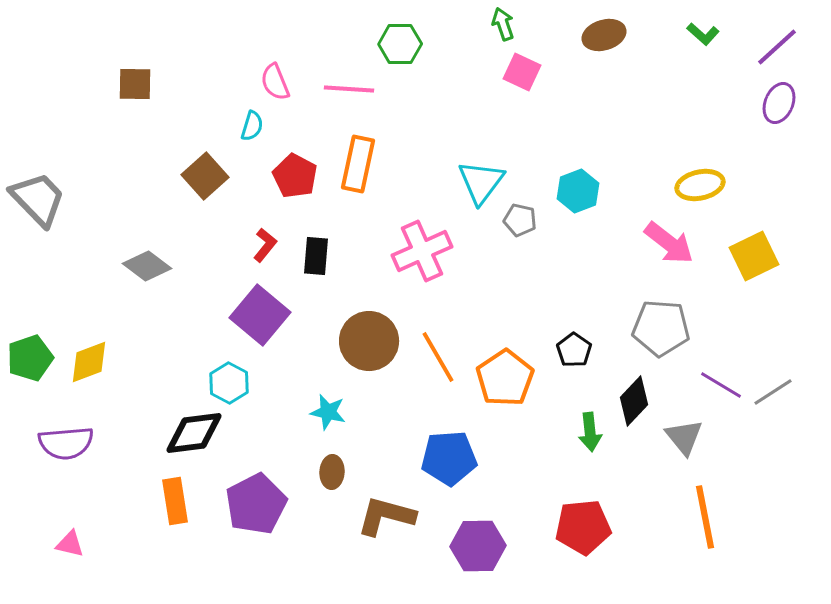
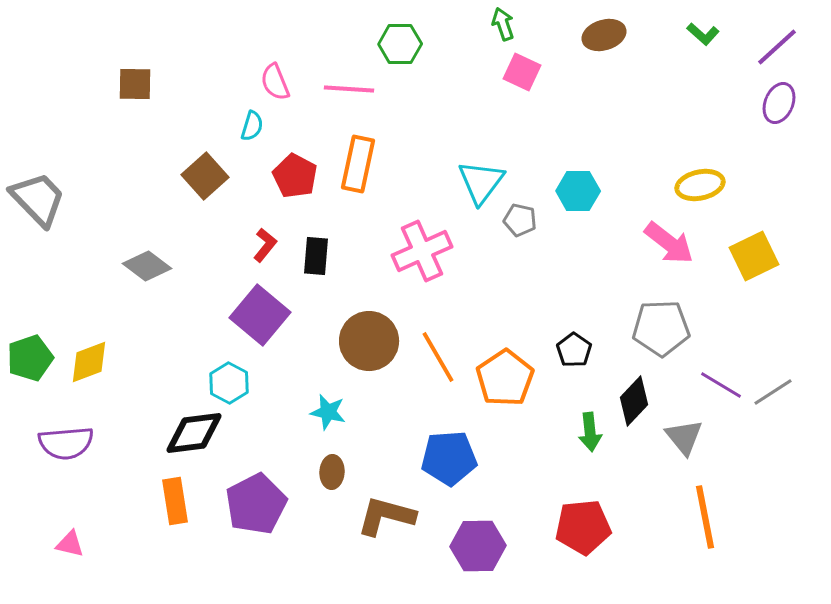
cyan hexagon at (578, 191): rotated 21 degrees clockwise
gray pentagon at (661, 328): rotated 6 degrees counterclockwise
